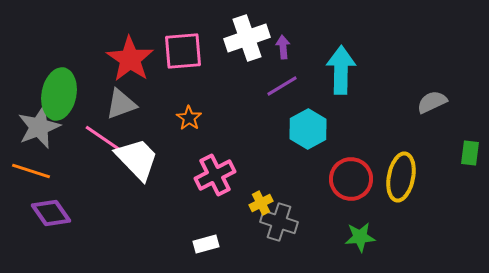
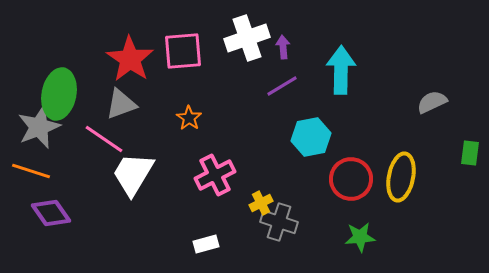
cyan hexagon: moved 3 px right, 8 px down; rotated 18 degrees clockwise
white trapezoid: moved 4 px left, 15 px down; rotated 105 degrees counterclockwise
